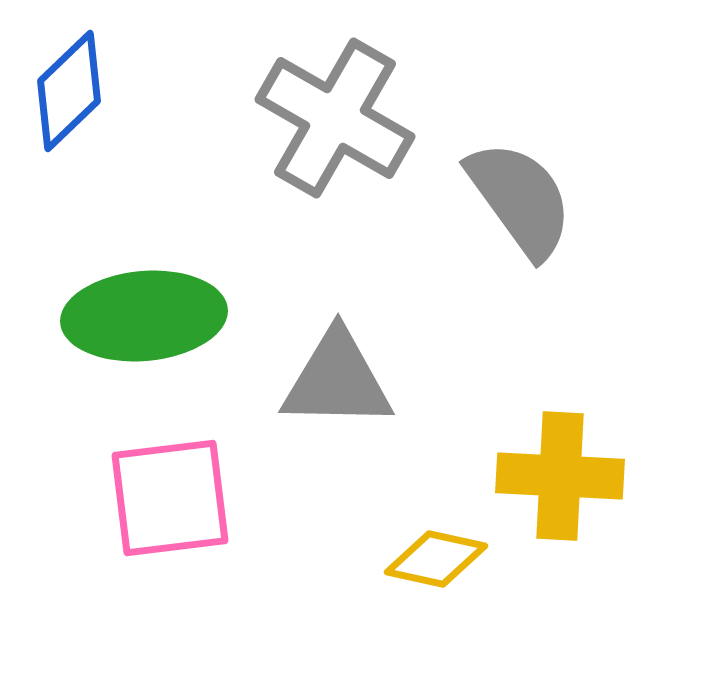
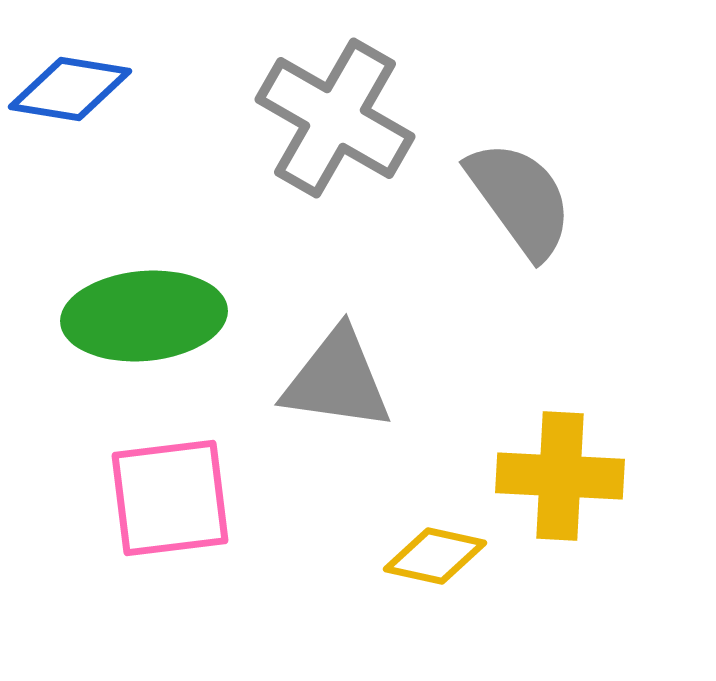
blue diamond: moved 1 px right, 2 px up; rotated 53 degrees clockwise
gray triangle: rotated 7 degrees clockwise
yellow diamond: moved 1 px left, 3 px up
